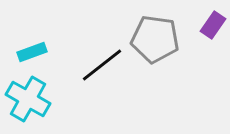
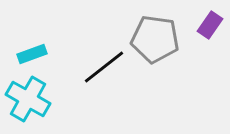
purple rectangle: moved 3 px left
cyan rectangle: moved 2 px down
black line: moved 2 px right, 2 px down
